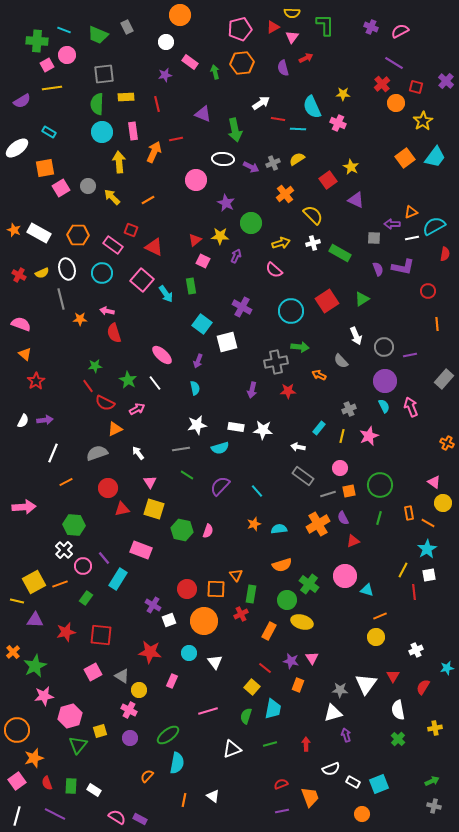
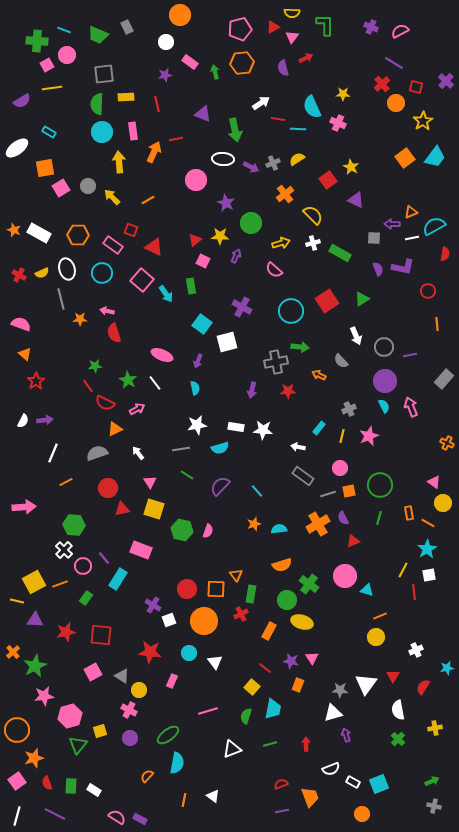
pink ellipse at (162, 355): rotated 20 degrees counterclockwise
